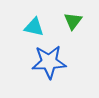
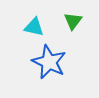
blue star: rotated 28 degrees clockwise
